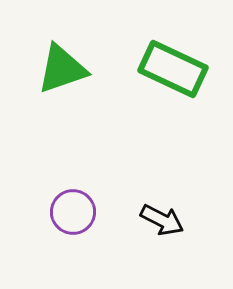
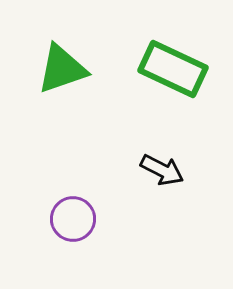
purple circle: moved 7 px down
black arrow: moved 50 px up
